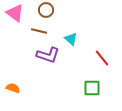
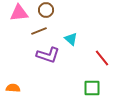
pink triangle: moved 4 px right; rotated 42 degrees counterclockwise
brown line: rotated 35 degrees counterclockwise
orange semicircle: rotated 16 degrees counterclockwise
